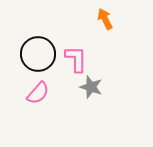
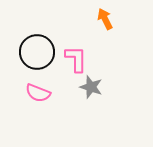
black circle: moved 1 px left, 2 px up
pink semicircle: rotated 70 degrees clockwise
